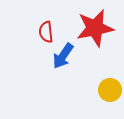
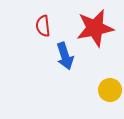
red semicircle: moved 3 px left, 6 px up
blue arrow: moved 2 px right; rotated 52 degrees counterclockwise
